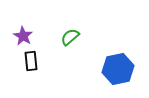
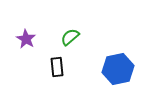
purple star: moved 3 px right, 3 px down
black rectangle: moved 26 px right, 6 px down
